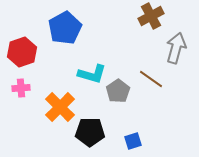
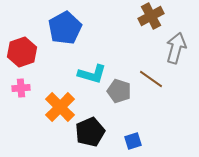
gray pentagon: moved 1 px right; rotated 20 degrees counterclockwise
black pentagon: rotated 24 degrees counterclockwise
